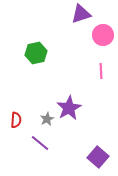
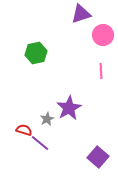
red semicircle: moved 8 px right, 10 px down; rotated 77 degrees counterclockwise
